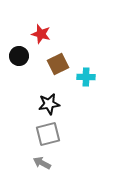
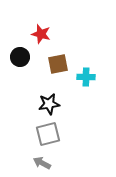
black circle: moved 1 px right, 1 px down
brown square: rotated 15 degrees clockwise
